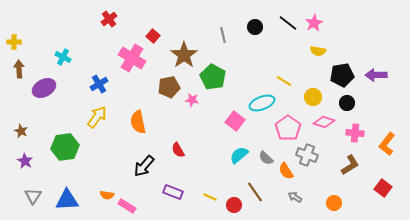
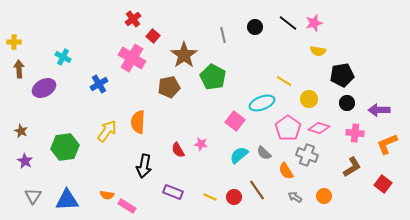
red cross at (109, 19): moved 24 px right
pink star at (314, 23): rotated 12 degrees clockwise
purple arrow at (376, 75): moved 3 px right, 35 px down
yellow circle at (313, 97): moved 4 px left, 2 px down
pink star at (192, 100): moved 9 px right, 44 px down
yellow arrow at (97, 117): moved 10 px right, 14 px down
orange semicircle at (138, 122): rotated 15 degrees clockwise
pink diamond at (324, 122): moved 5 px left, 6 px down
orange L-shape at (387, 144): rotated 30 degrees clockwise
gray semicircle at (266, 158): moved 2 px left, 5 px up
brown L-shape at (350, 165): moved 2 px right, 2 px down
black arrow at (144, 166): rotated 30 degrees counterclockwise
red square at (383, 188): moved 4 px up
brown line at (255, 192): moved 2 px right, 2 px up
orange circle at (334, 203): moved 10 px left, 7 px up
red circle at (234, 205): moved 8 px up
